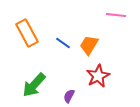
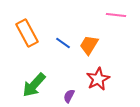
red star: moved 3 px down
